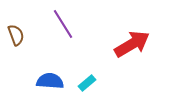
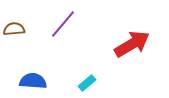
purple line: rotated 72 degrees clockwise
brown semicircle: moved 2 px left, 6 px up; rotated 75 degrees counterclockwise
blue semicircle: moved 17 px left
